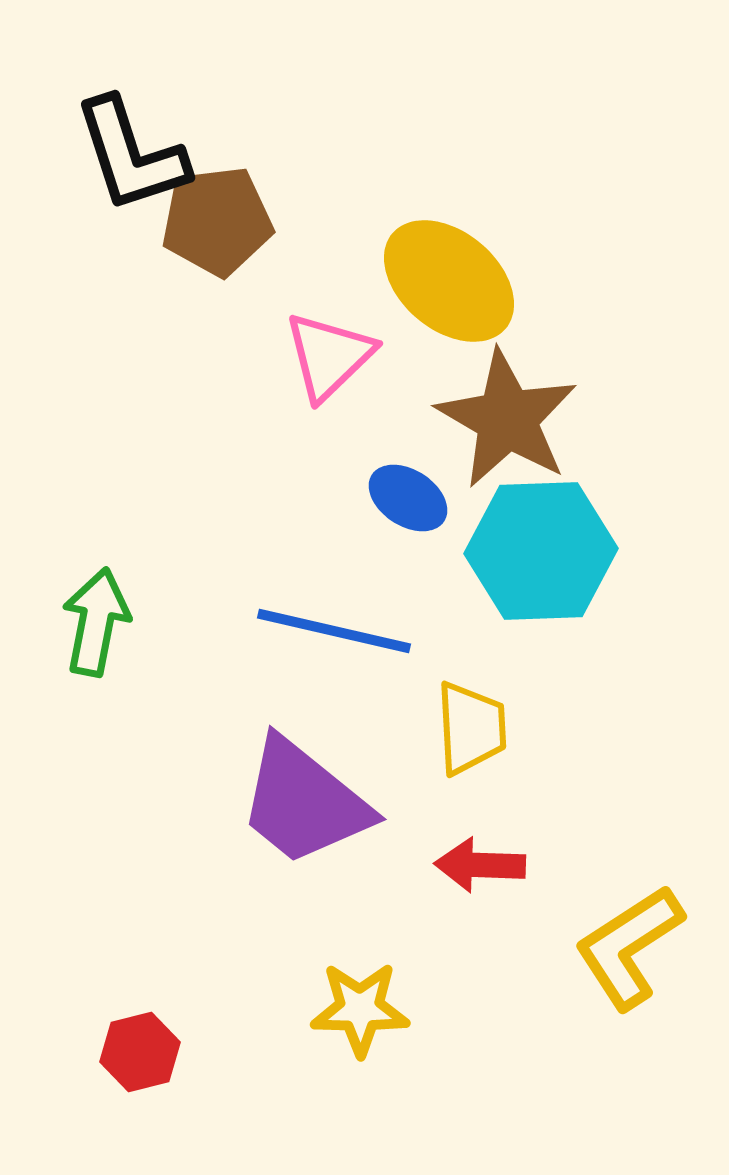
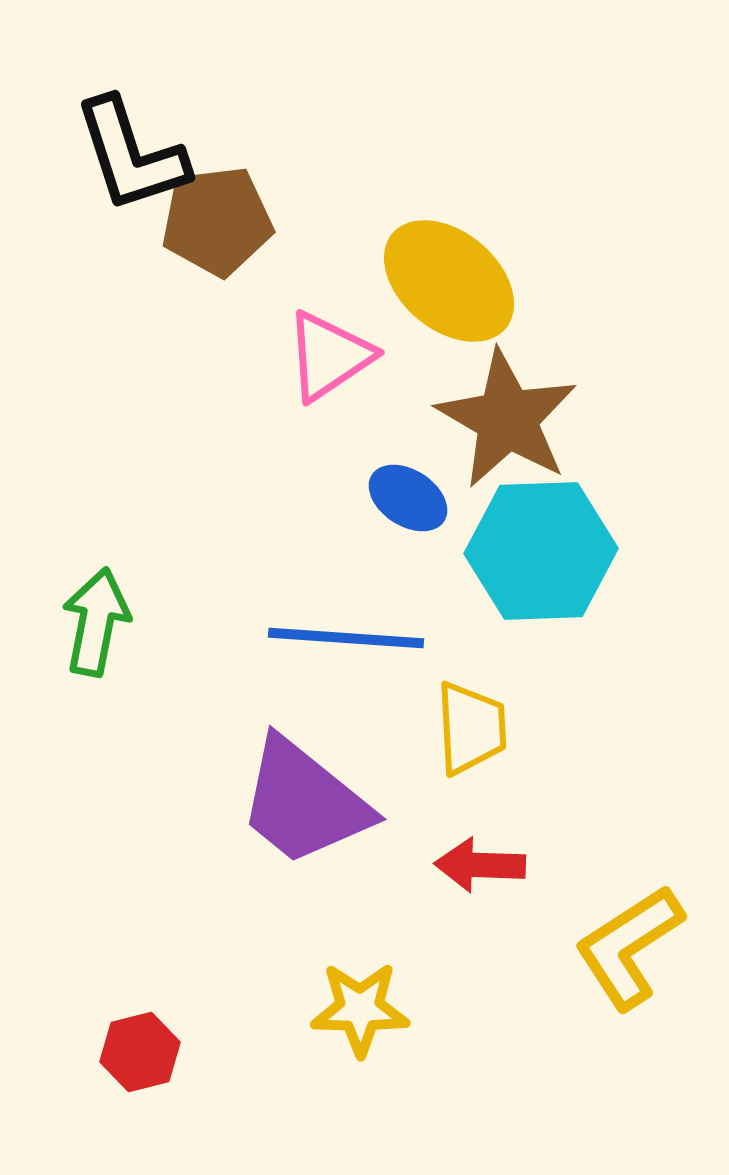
pink triangle: rotated 10 degrees clockwise
blue line: moved 12 px right, 7 px down; rotated 9 degrees counterclockwise
